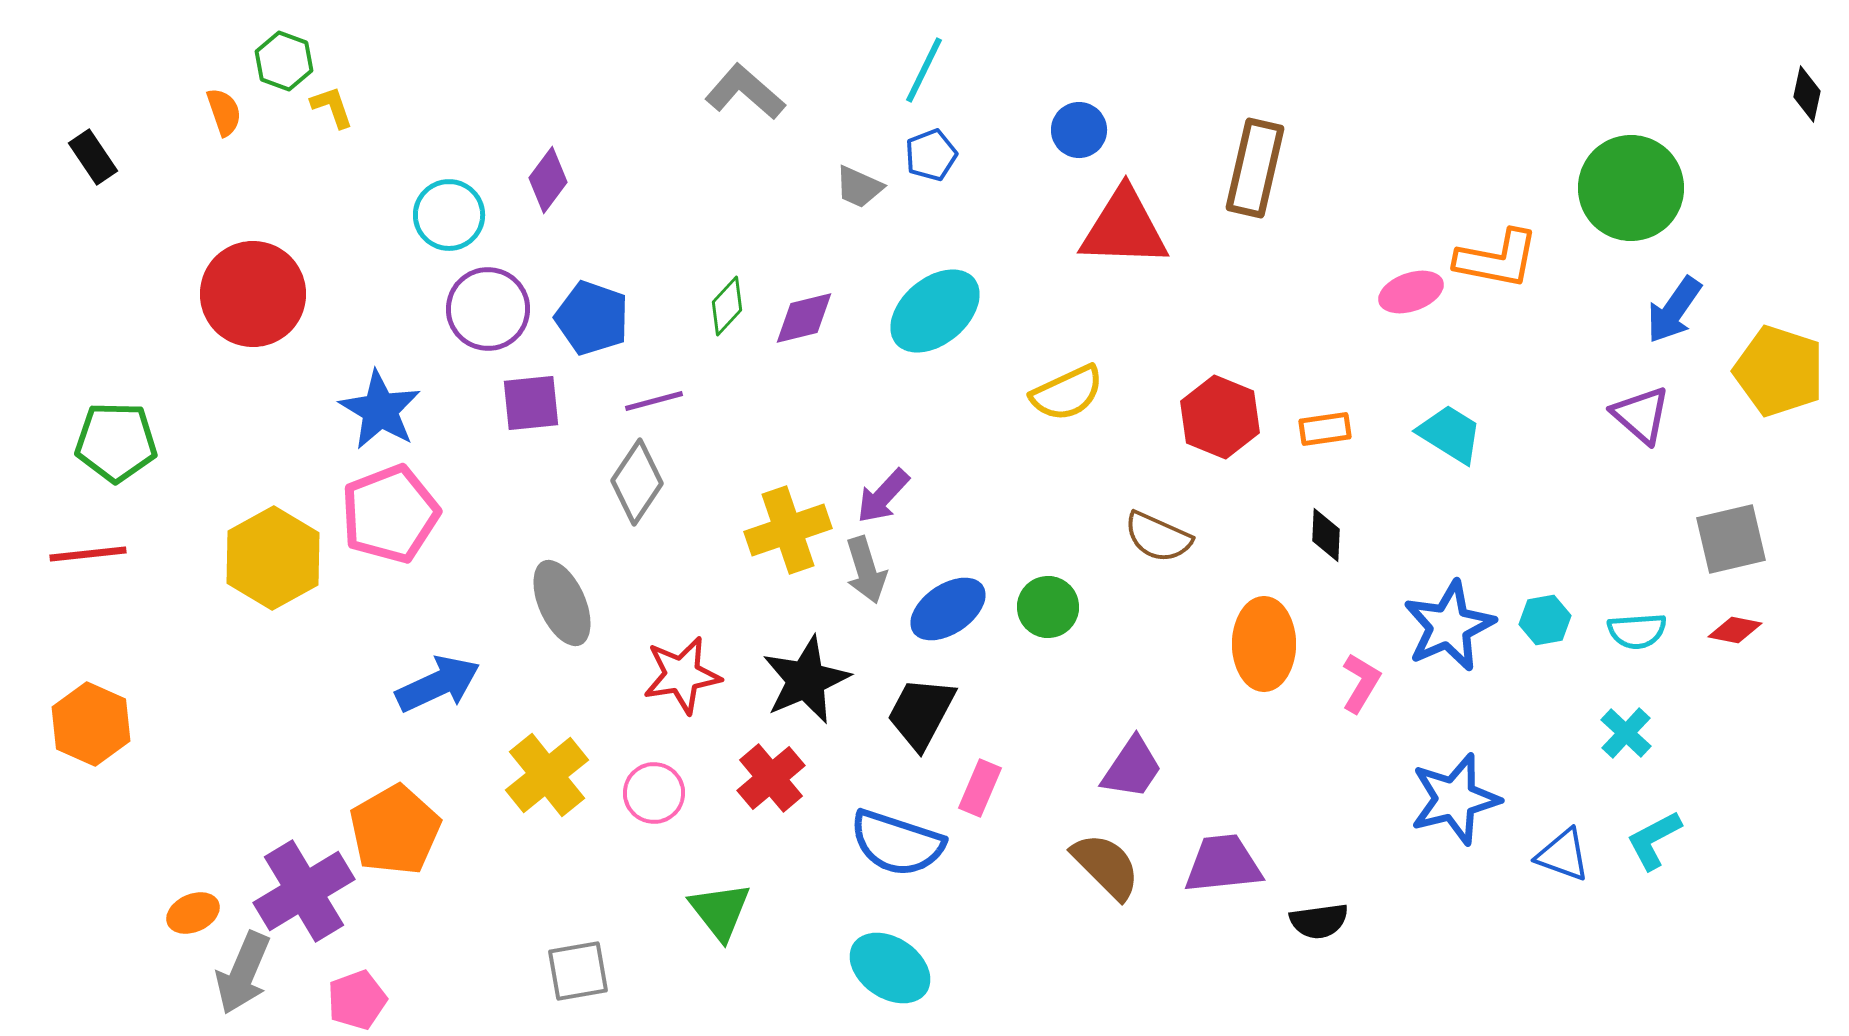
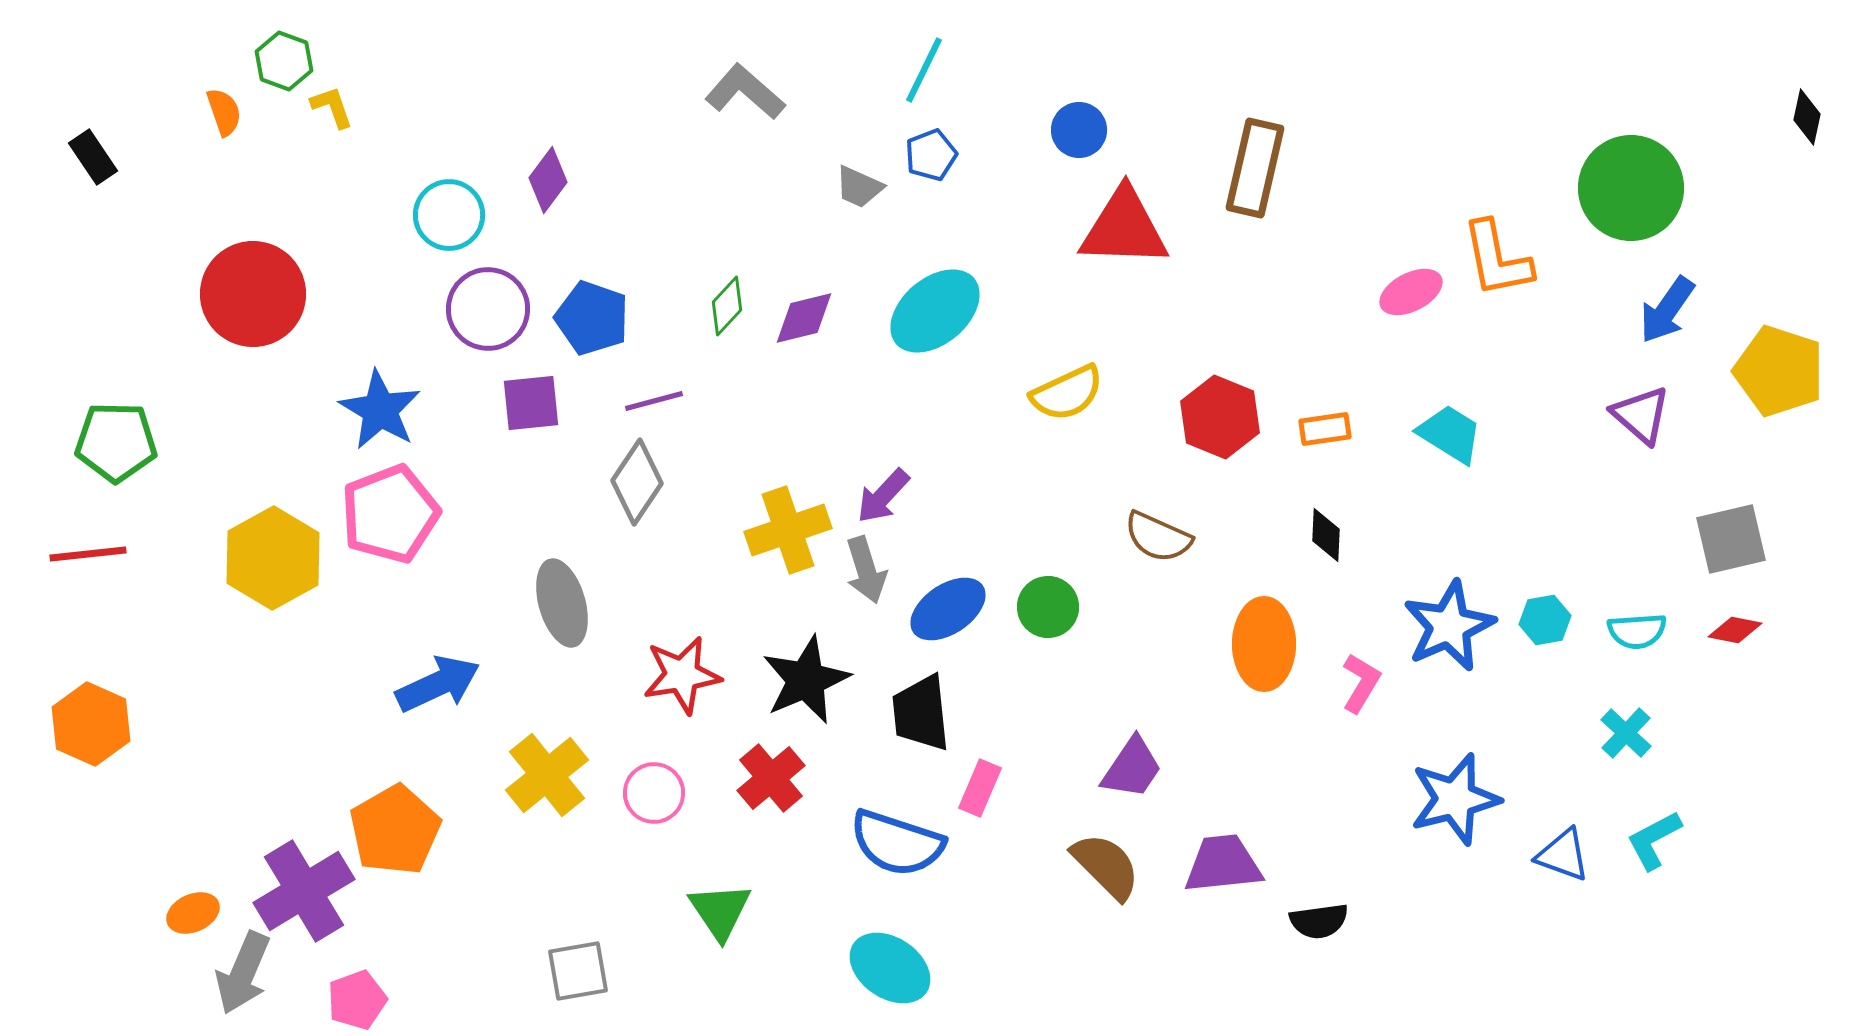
black diamond at (1807, 94): moved 23 px down
orange L-shape at (1497, 259): rotated 68 degrees clockwise
pink ellipse at (1411, 292): rotated 8 degrees counterclockwise
blue arrow at (1674, 310): moved 7 px left
gray ellipse at (562, 603): rotated 8 degrees clockwise
black trapezoid at (921, 713): rotated 34 degrees counterclockwise
green triangle at (720, 911): rotated 4 degrees clockwise
